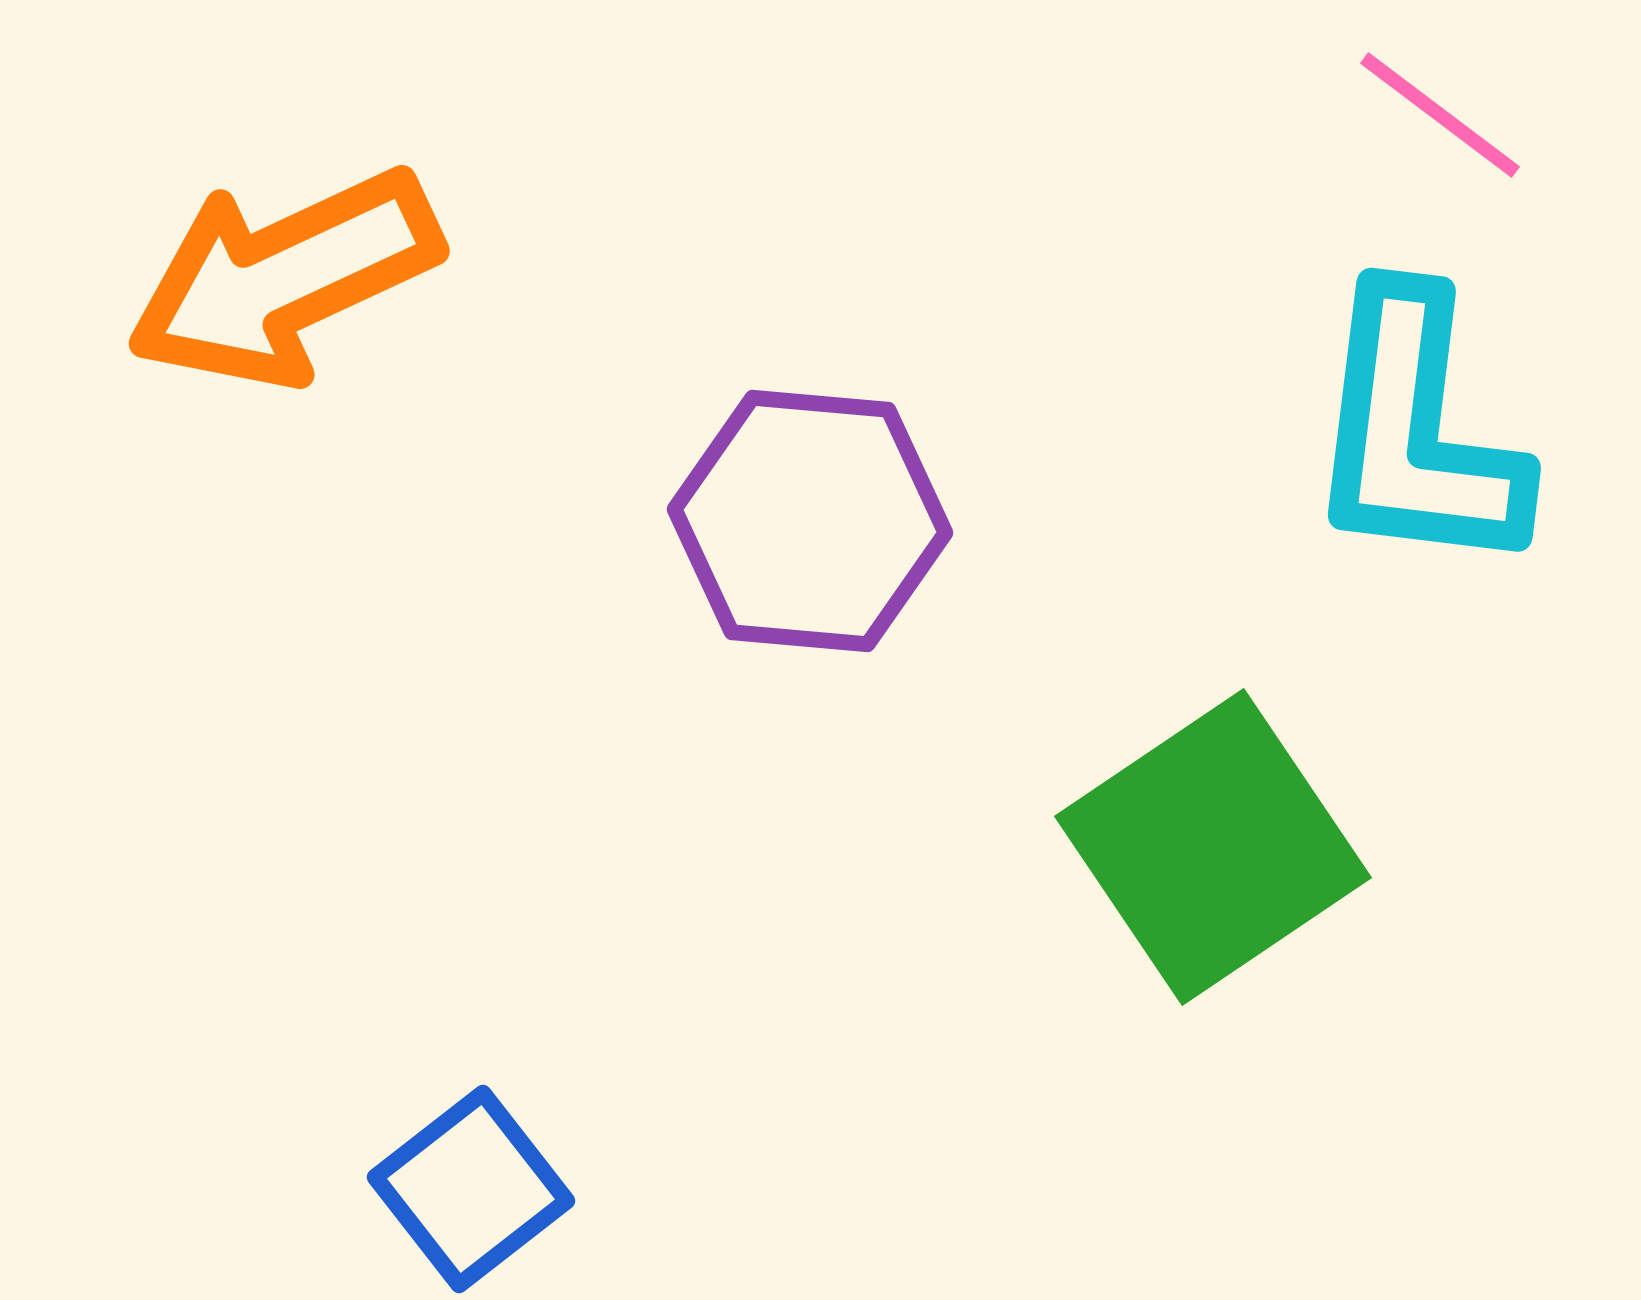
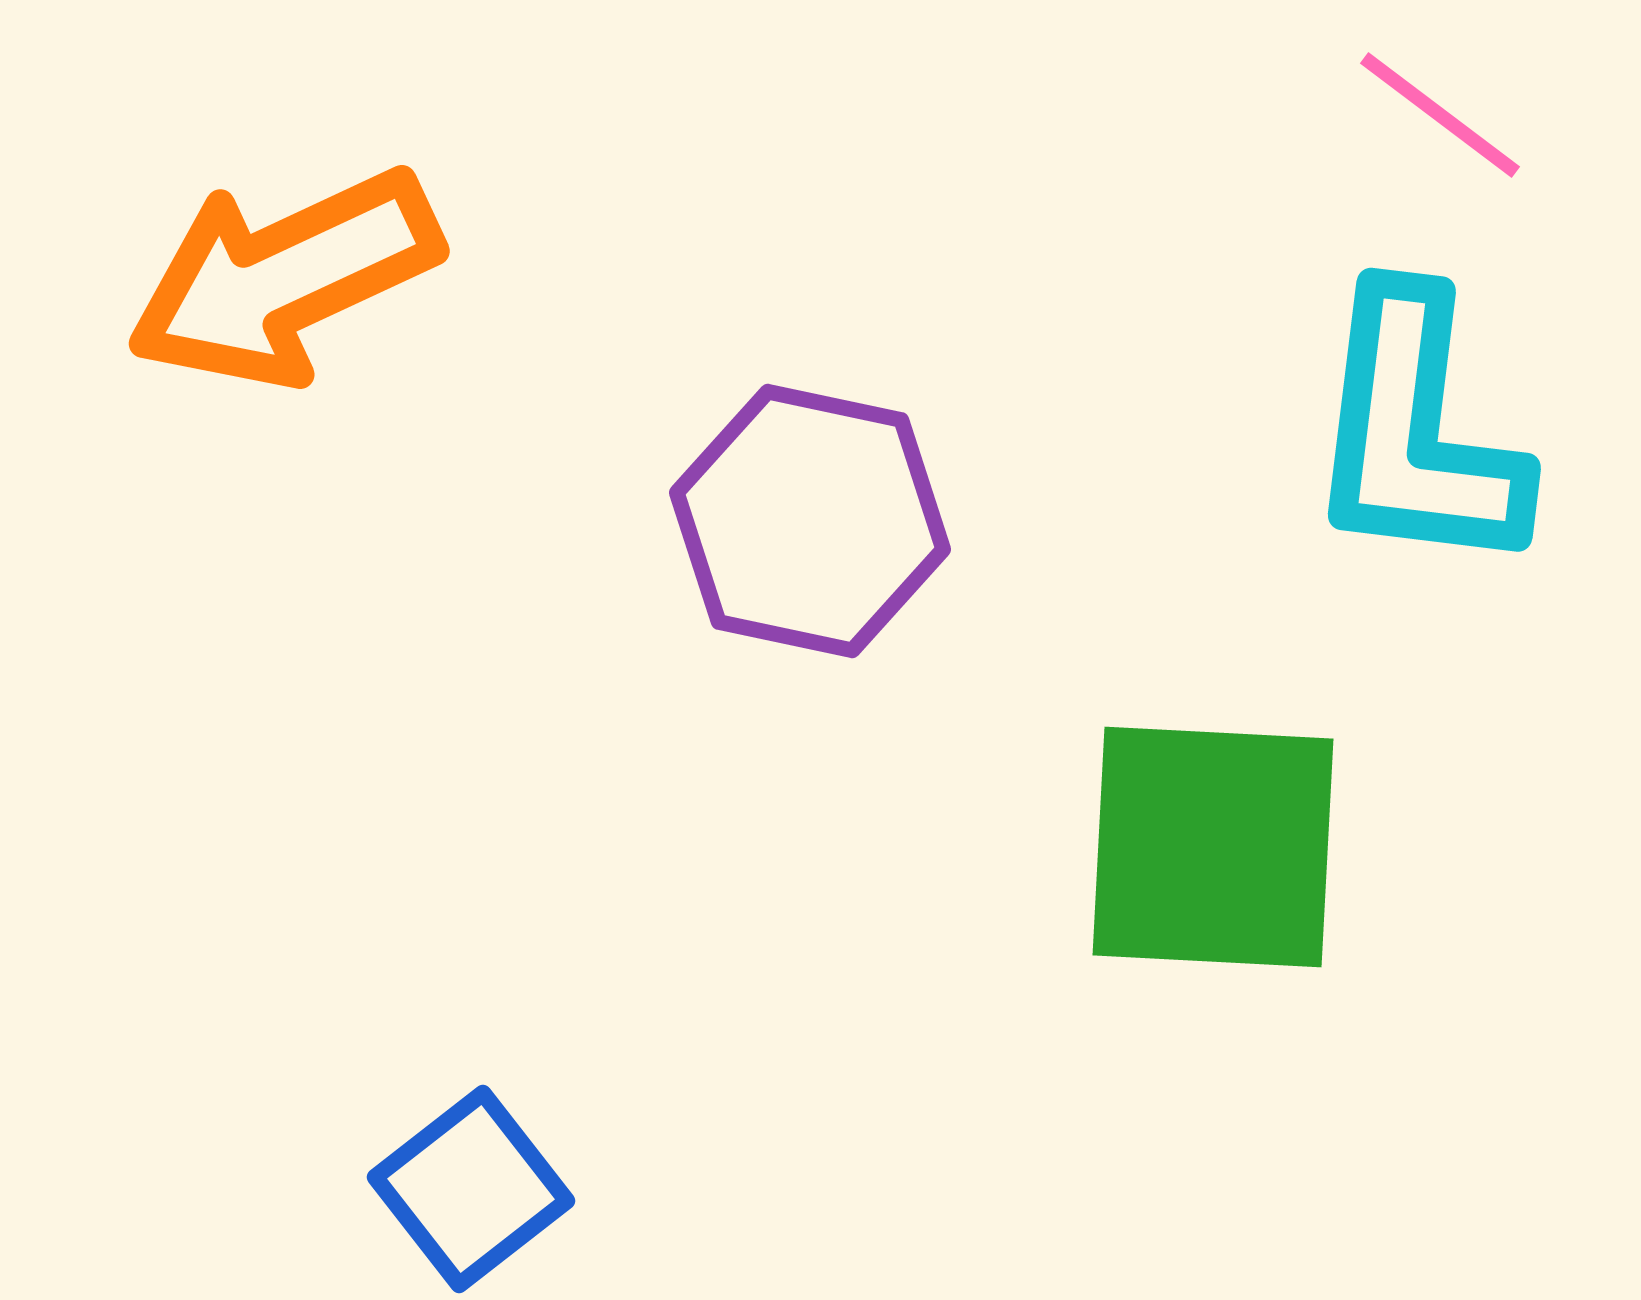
purple hexagon: rotated 7 degrees clockwise
green square: rotated 37 degrees clockwise
